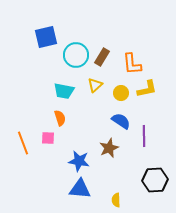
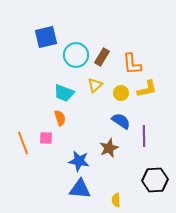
cyan trapezoid: moved 2 px down; rotated 10 degrees clockwise
pink square: moved 2 px left
